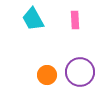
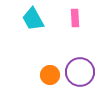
pink rectangle: moved 2 px up
orange circle: moved 3 px right
